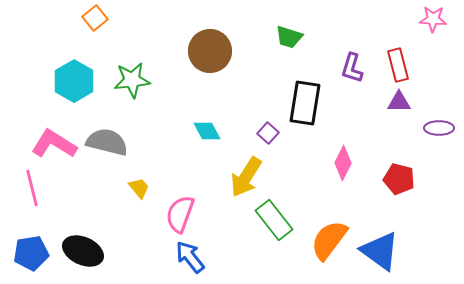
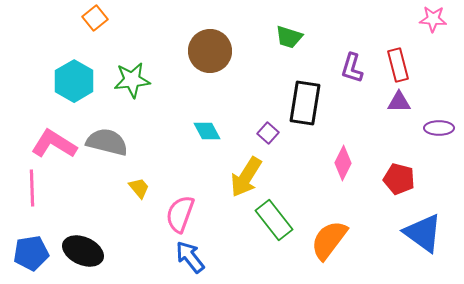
pink line: rotated 12 degrees clockwise
blue triangle: moved 43 px right, 18 px up
